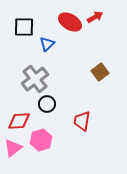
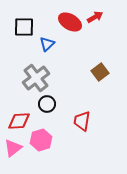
gray cross: moved 1 px right, 1 px up
